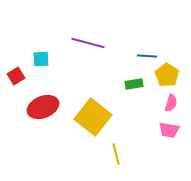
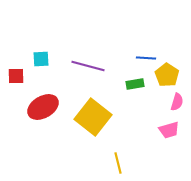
purple line: moved 23 px down
blue line: moved 1 px left, 2 px down
red square: rotated 30 degrees clockwise
green rectangle: moved 1 px right
pink semicircle: moved 6 px right, 1 px up
red ellipse: rotated 8 degrees counterclockwise
pink trapezoid: rotated 25 degrees counterclockwise
yellow line: moved 2 px right, 9 px down
